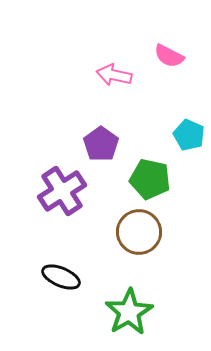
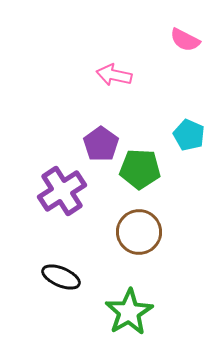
pink semicircle: moved 16 px right, 16 px up
green pentagon: moved 10 px left, 10 px up; rotated 9 degrees counterclockwise
